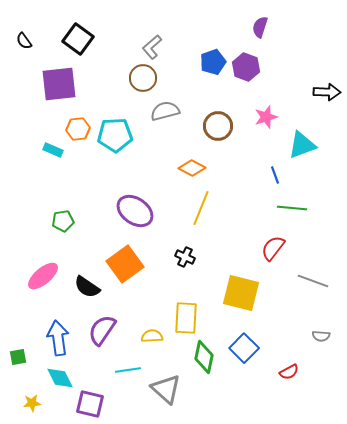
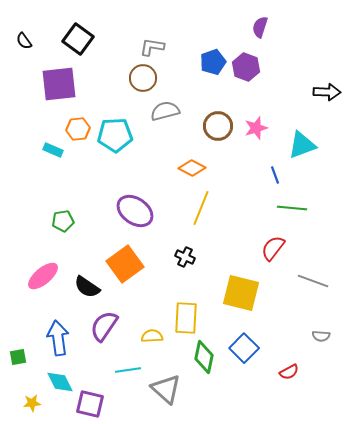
gray L-shape at (152, 47): rotated 50 degrees clockwise
pink star at (266, 117): moved 10 px left, 11 px down
purple semicircle at (102, 330): moved 2 px right, 4 px up
cyan diamond at (60, 378): moved 4 px down
